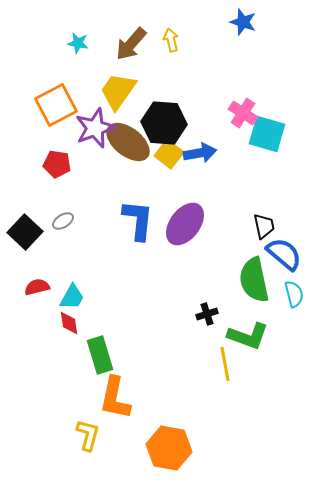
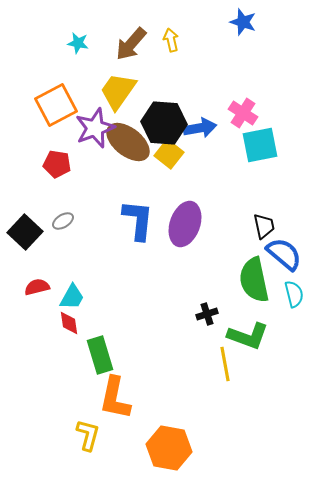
cyan square: moved 7 px left, 11 px down; rotated 27 degrees counterclockwise
blue arrow: moved 25 px up
purple ellipse: rotated 18 degrees counterclockwise
